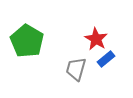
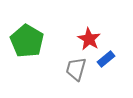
red star: moved 7 px left
